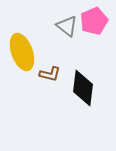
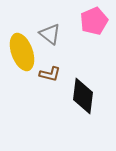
gray triangle: moved 17 px left, 8 px down
black diamond: moved 8 px down
